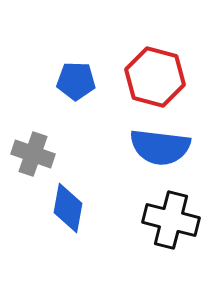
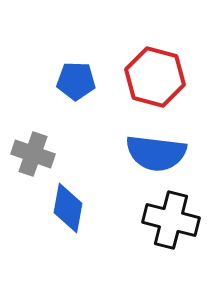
blue semicircle: moved 4 px left, 6 px down
